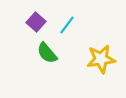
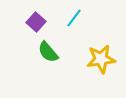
cyan line: moved 7 px right, 7 px up
green semicircle: moved 1 px right, 1 px up
